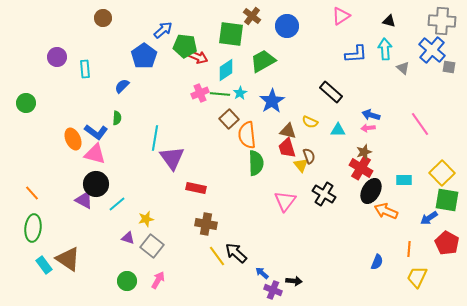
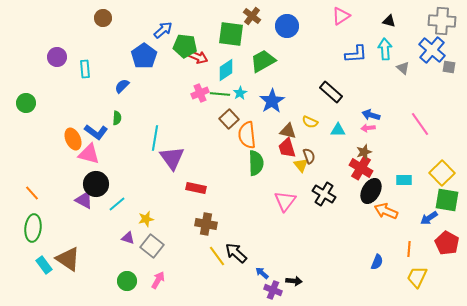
pink triangle at (95, 154): moved 6 px left
